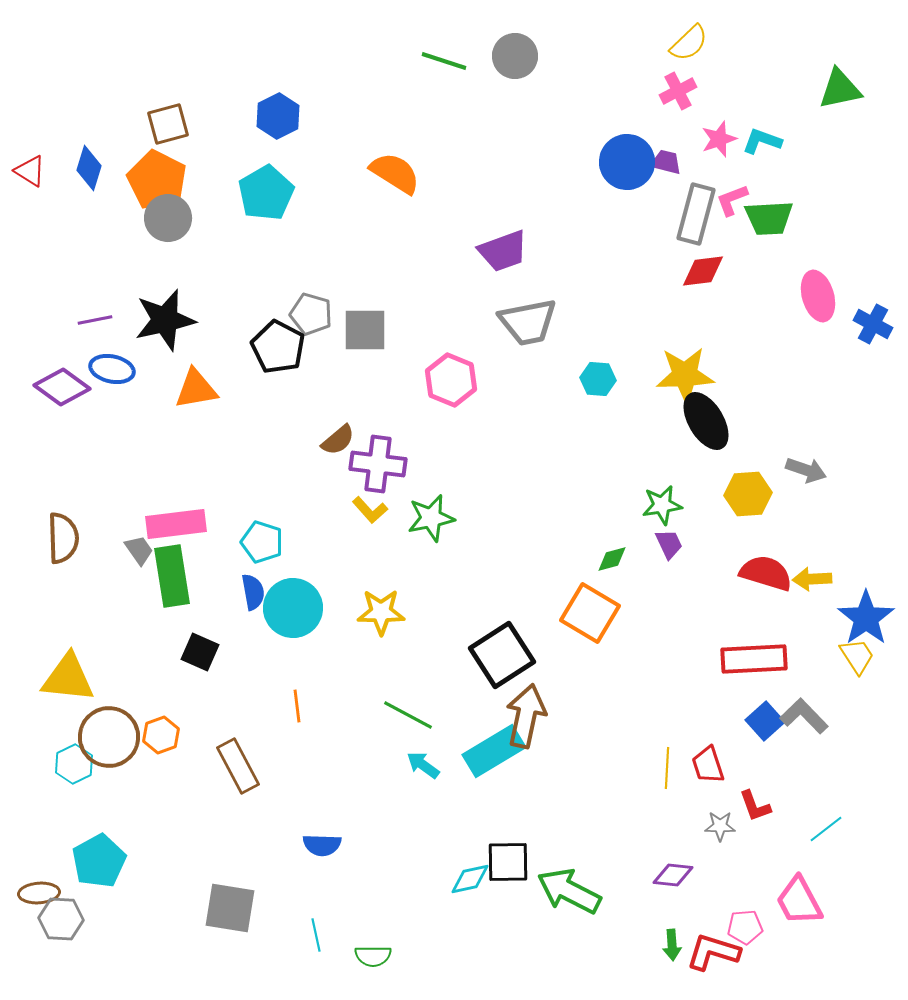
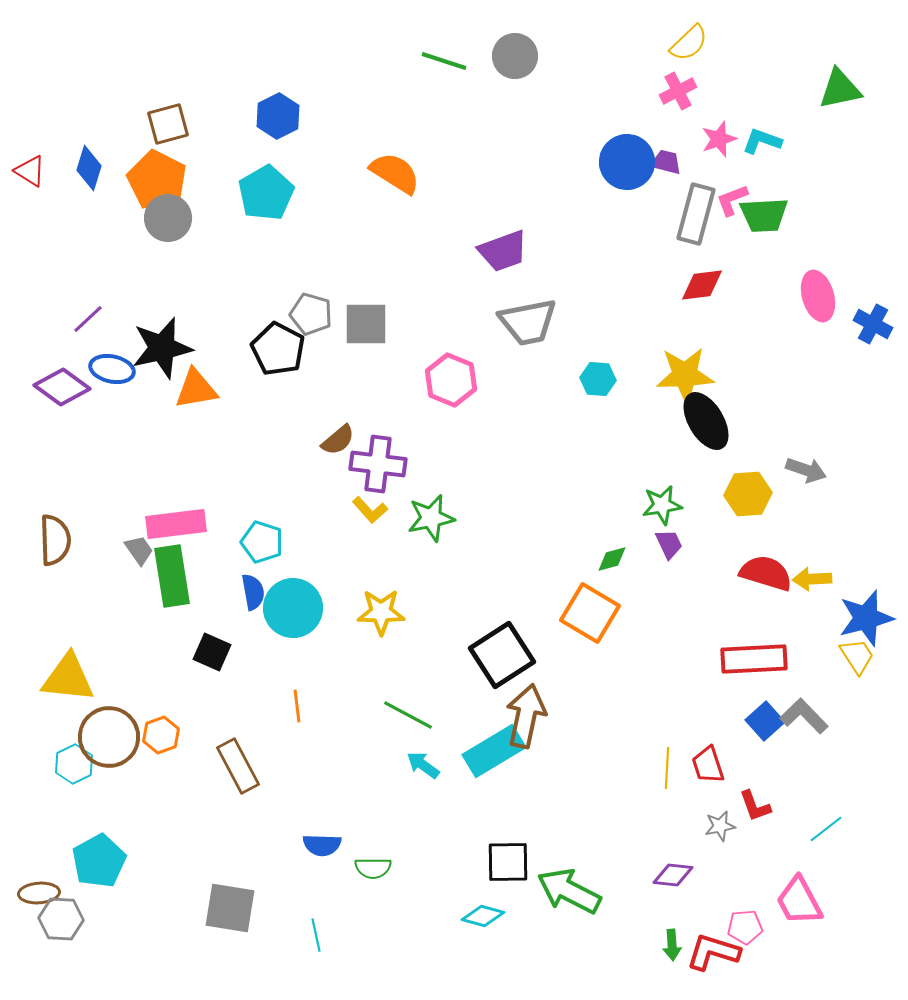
green trapezoid at (769, 218): moved 5 px left, 3 px up
red diamond at (703, 271): moved 1 px left, 14 px down
purple line at (95, 320): moved 7 px left, 1 px up; rotated 32 degrees counterclockwise
black star at (165, 320): moved 3 px left, 28 px down
gray square at (365, 330): moved 1 px right, 6 px up
black pentagon at (278, 347): moved 2 px down
brown semicircle at (63, 538): moved 8 px left, 2 px down
blue star at (866, 618): rotated 20 degrees clockwise
black square at (200, 652): moved 12 px right
gray star at (720, 826): rotated 12 degrees counterclockwise
cyan diamond at (470, 879): moved 13 px right, 37 px down; rotated 27 degrees clockwise
green semicircle at (373, 956): moved 88 px up
